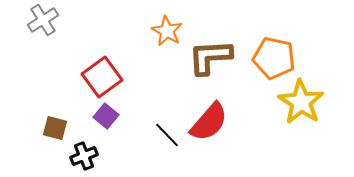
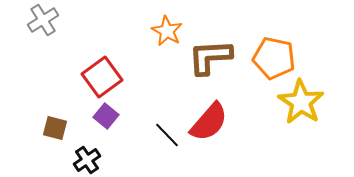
black cross: moved 3 px right, 4 px down; rotated 12 degrees counterclockwise
